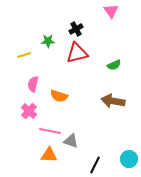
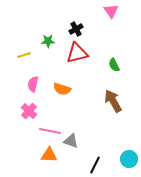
green semicircle: rotated 88 degrees clockwise
orange semicircle: moved 3 px right, 7 px up
brown arrow: rotated 50 degrees clockwise
